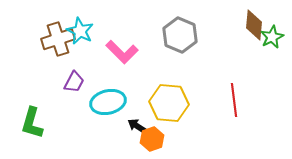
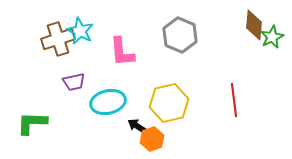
pink L-shape: rotated 40 degrees clockwise
purple trapezoid: rotated 50 degrees clockwise
yellow hexagon: rotated 18 degrees counterclockwise
green L-shape: rotated 76 degrees clockwise
